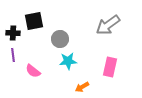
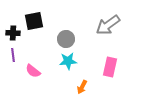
gray circle: moved 6 px right
orange arrow: rotated 32 degrees counterclockwise
